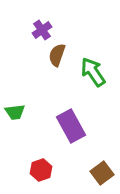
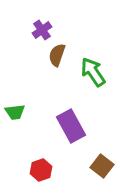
brown square: moved 7 px up; rotated 15 degrees counterclockwise
